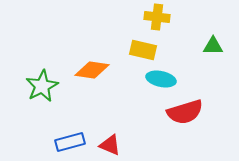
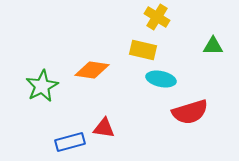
yellow cross: rotated 25 degrees clockwise
red semicircle: moved 5 px right
red triangle: moved 6 px left, 17 px up; rotated 15 degrees counterclockwise
